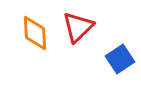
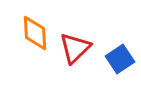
red triangle: moved 3 px left, 21 px down
